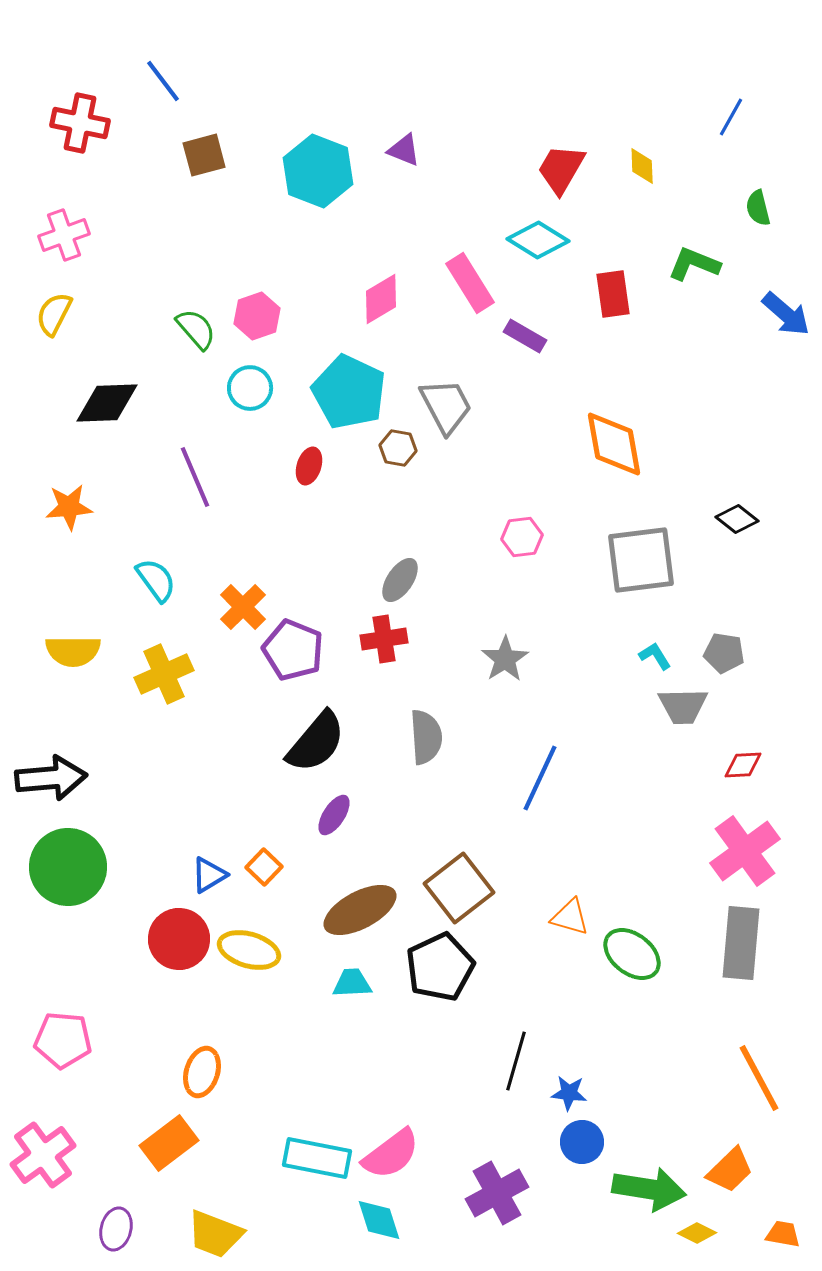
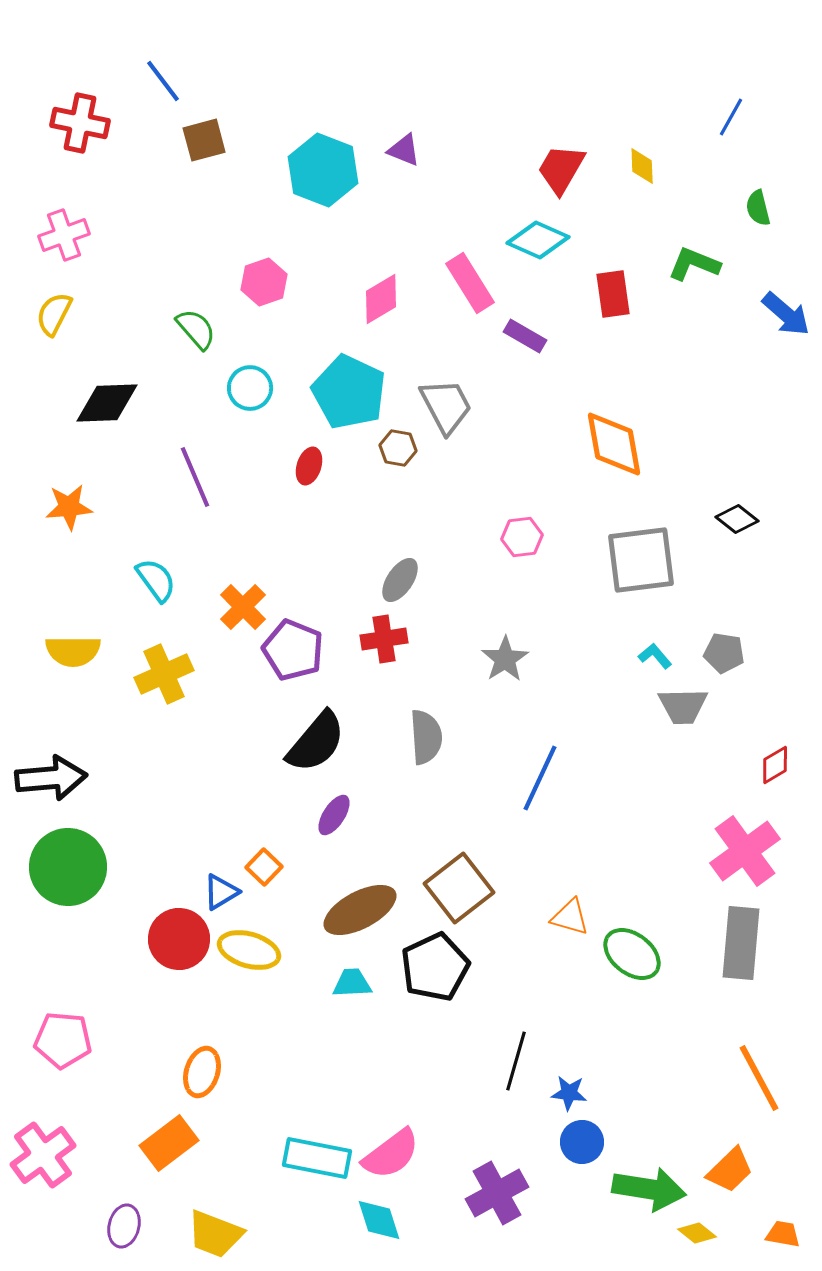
brown square at (204, 155): moved 15 px up
cyan hexagon at (318, 171): moved 5 px right, 1 px up
cyan diamond at (538, 240): rotated 8 degrees counterclockwise
pink hexagon at (257, 316): moved 7 px right, 34 px up
cyan L-shape at (655, 656): rotated 8 degrees counterclockwise
red diamond at (743, 765): moved 32 px right; rotated 27 degrees counterclockwise
blue triangle at (209, 875): moved 12 px right, 17 px down
black pentagon at (440, 967): moved 5 px left
purple ellipse at (116, 1229): moved 8 px right, 3 px up
yellow diamond at (697, 1233): rotated 12 degrees clockwise
